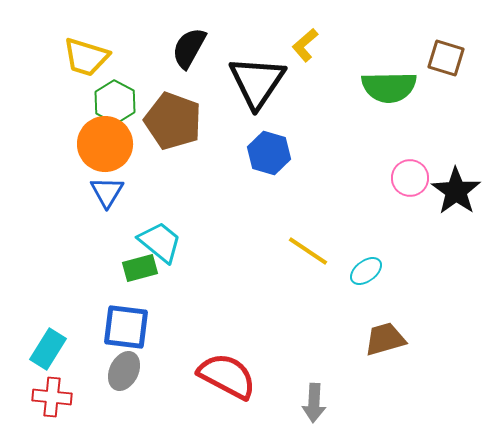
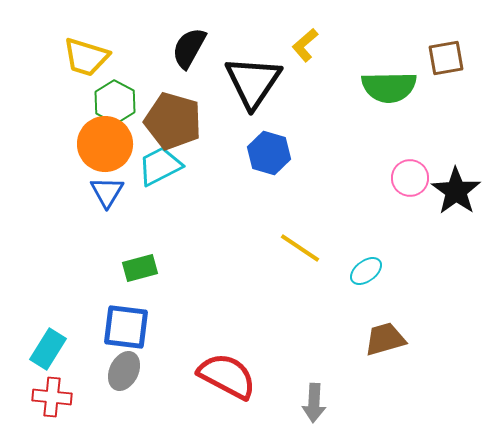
brown square: rotated 27 degrees counterclockwise
black triangle: moved 4 px left
brown pentagon: rotated 4 degrees counterclockwise
cyan trapezoid: moved 76 px up; rotated 66 degrees counterclockwise
yellow line: moved 8 px left, 3 px up
